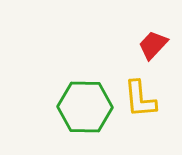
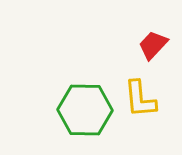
green hexagon: moved 3 px down
